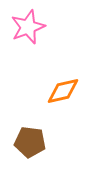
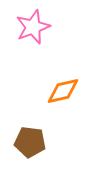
pink star: moved 5 px right
